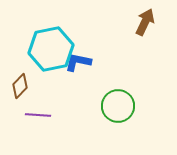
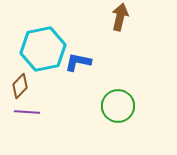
brown arrow: moved 25 px left, 5 px up; rotated 12 degrees counterclockwise
cyan hexagon: moved 8 px left
purple line: moved 11 px left, 3 px up
